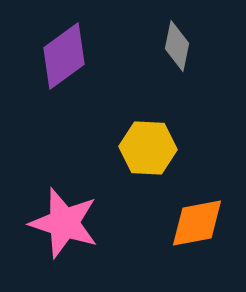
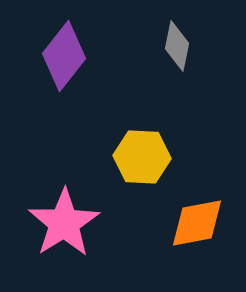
purple diamond: rotated 16 degrees counterclockwise
yellow hexagon: moved 6 px left, 9 px down
pink star: rotated 22 degrees clockwise
